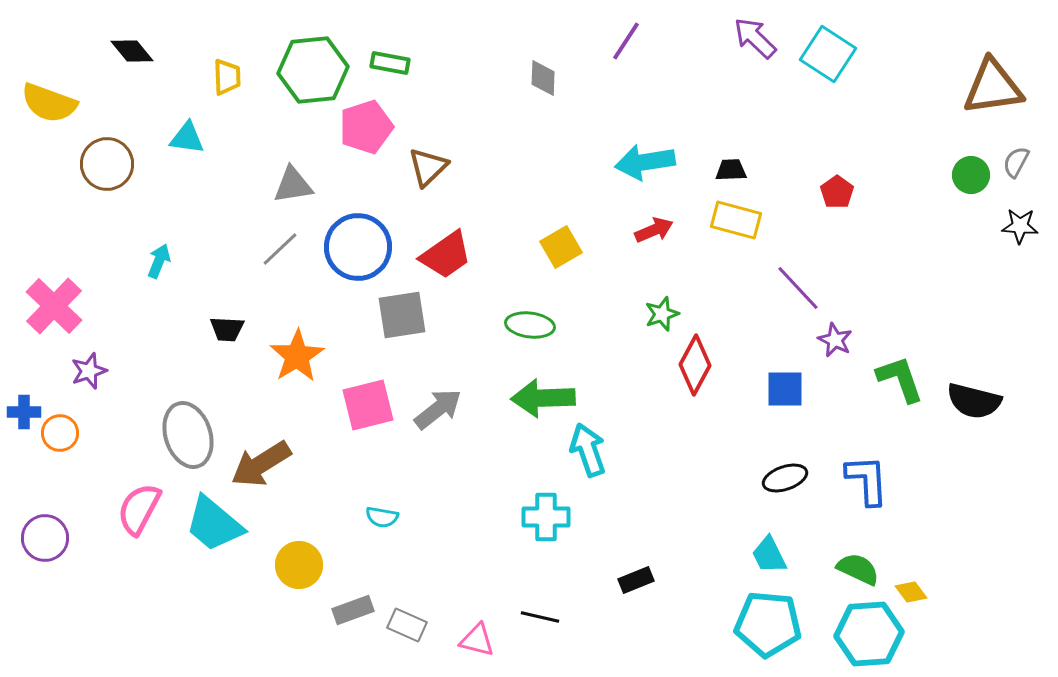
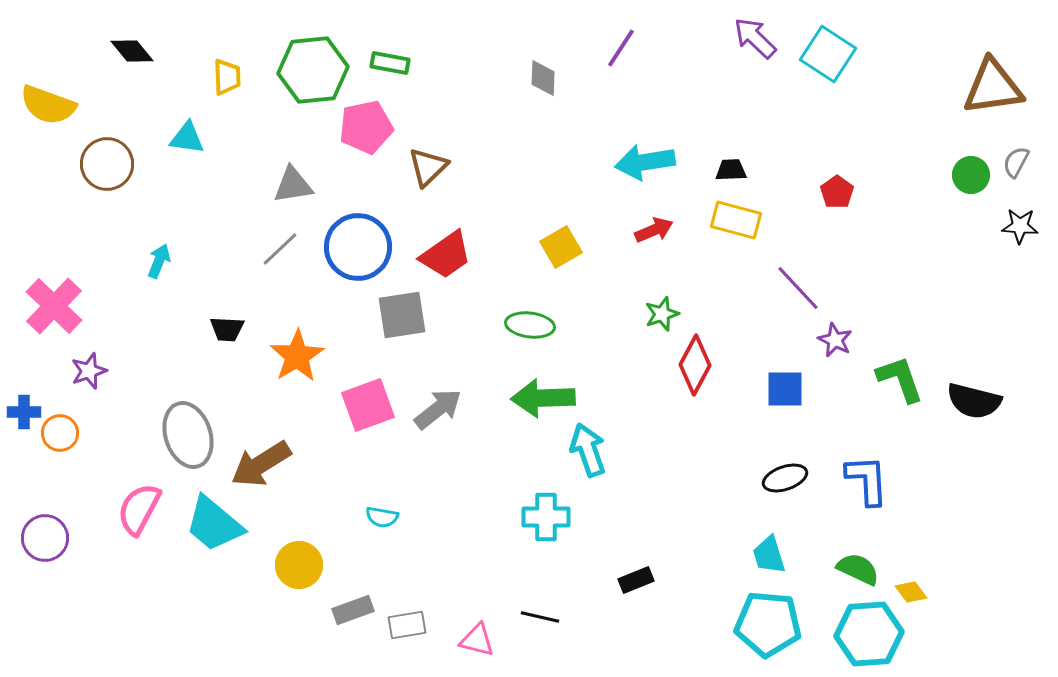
purple line at (626, 41): moved 5 px left, 7 px down
yellow semicircle at (49, 103): moved 1 px left, 2 px down
pink pentagon at (366, 127): rotated 6 degrees clockwise
pink square at (368, 405): rotated 6 degrees counterclockwise
cyan trapezoid at (769, 555): rotated 9 degrees clockwise
gray rectangle at (407, 625): rotated 33 degrees counterclockwise
